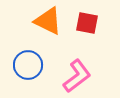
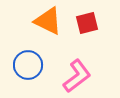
red square: rotated 25 degrees counterclockwise
